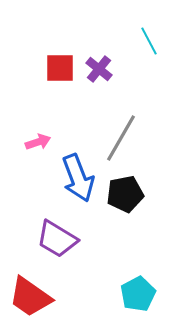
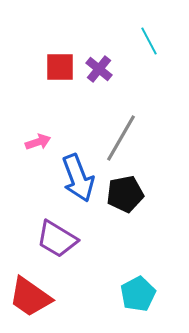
red square: moved 1 px up
